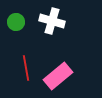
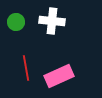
white cross: rotated 10 degrees counterclockwise
pink rectangle: moved 1 px right; rotated 16 degrees clockwise
